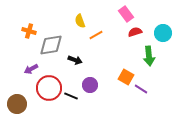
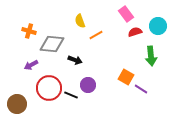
cyan circle: moved 5 px left, 7 px up
gray diamond: moved 1 px right, 1 px up; rotated 15 degrees clockwise
green arrow: moved 2 px right
purple arrow: moved 4 px up
purple circle: moved 2 px left
black line: moved 1 px up
